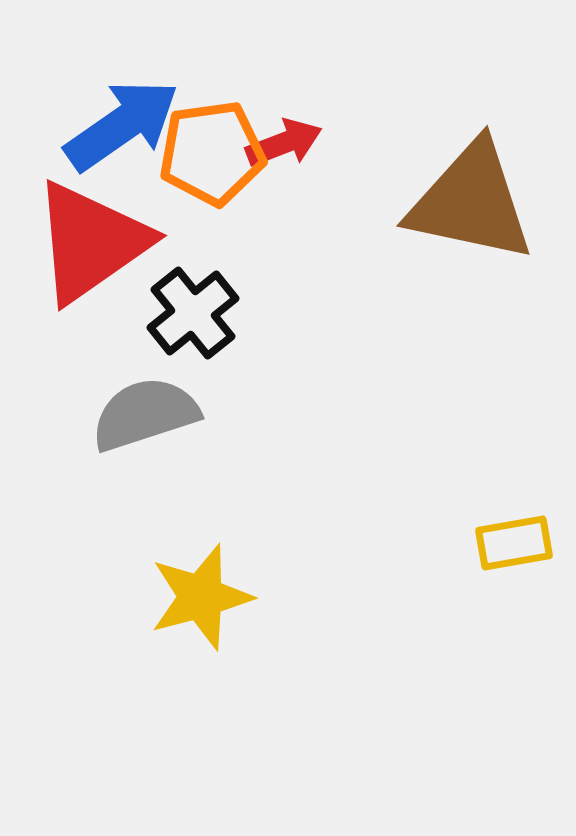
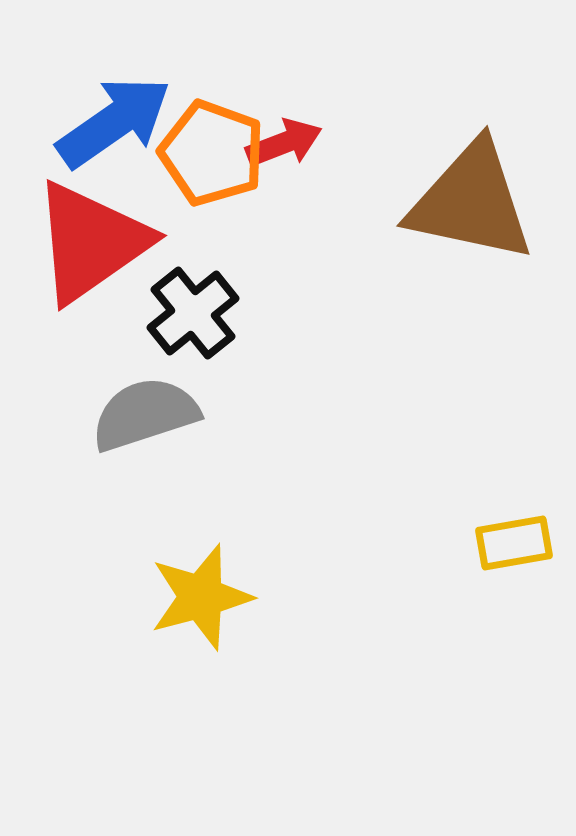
blue arrow: moved 8 px left, 3 px up
orange pentagon: rotated 28 degrees clockwise
